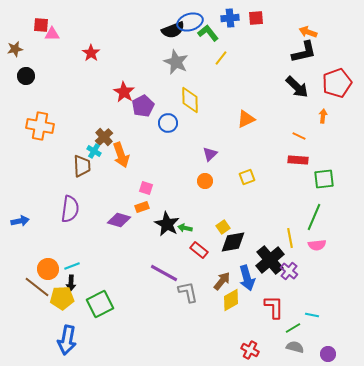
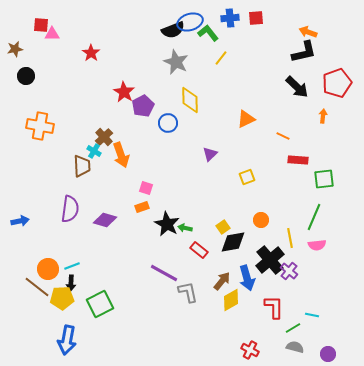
orange line at (299, 136): moved 16 px left
orange circle at (205, 181): moved 56 px right, 39 px down
purple diamond at (119, 220): moved 14 px left
